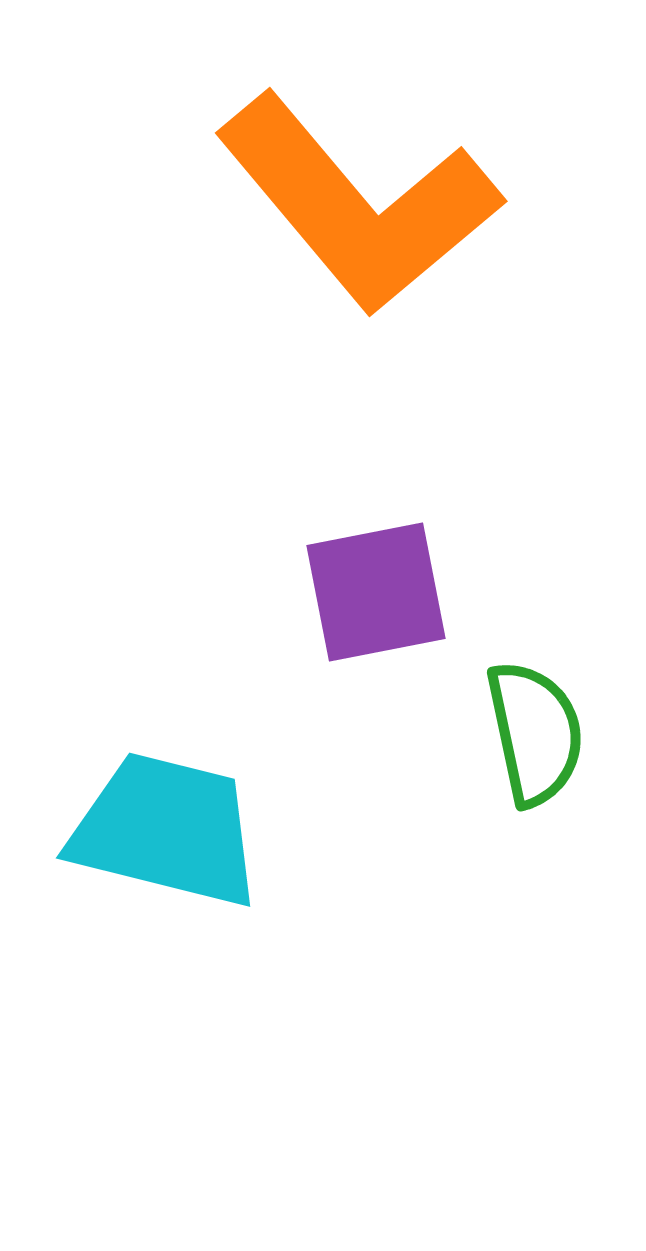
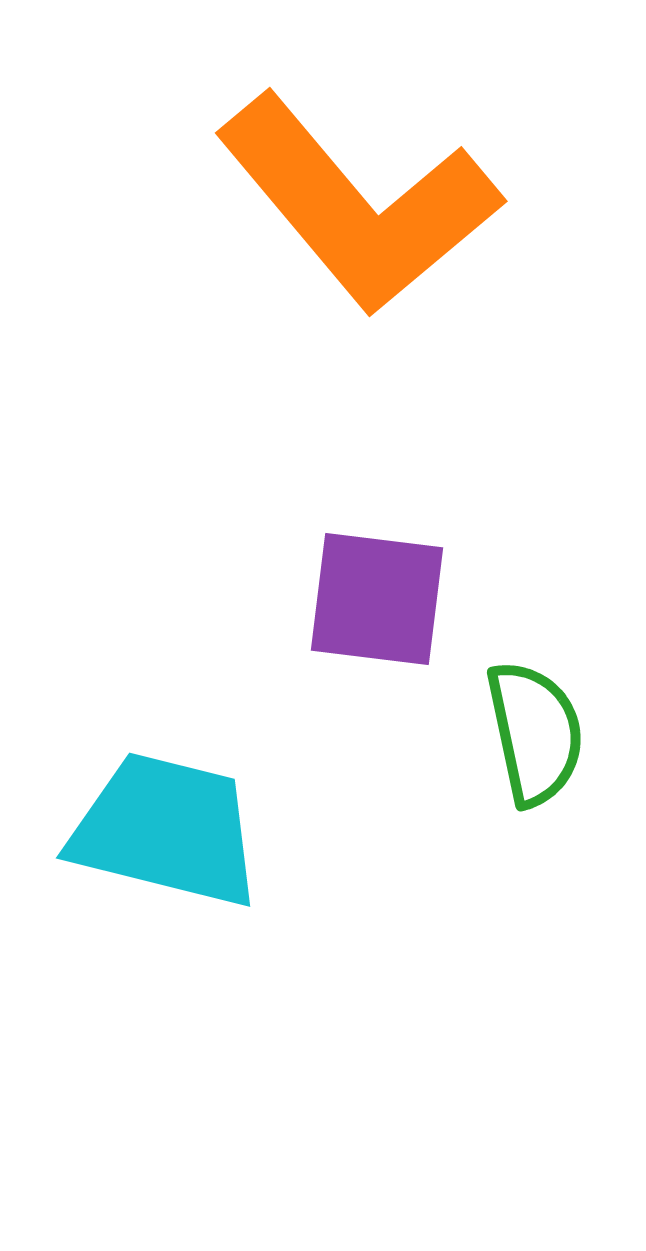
purple square: moved 1 px right, 7 px down; rotated 18 degrees clockwise
